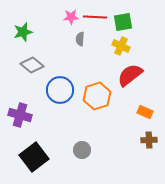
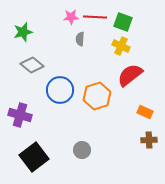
green square: rotated 30 degrees clockwise
